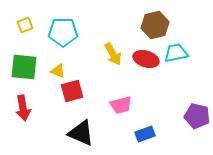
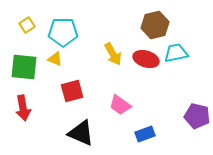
yellow square: moved 2 px right; rotated 14 degrees counterclockwise
yellow triangle: moved 3 px left, 12 px up
pink trapezoid: moved 1 px left; rotated 50 degrees clockwise
